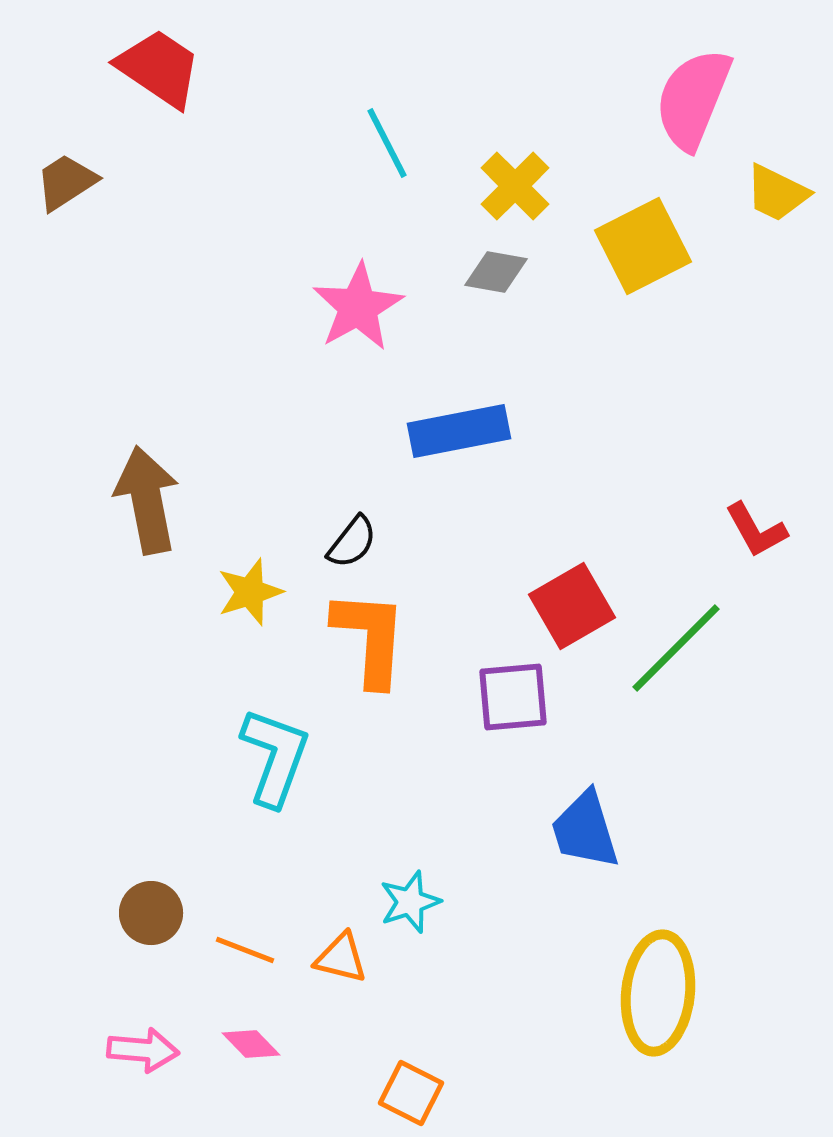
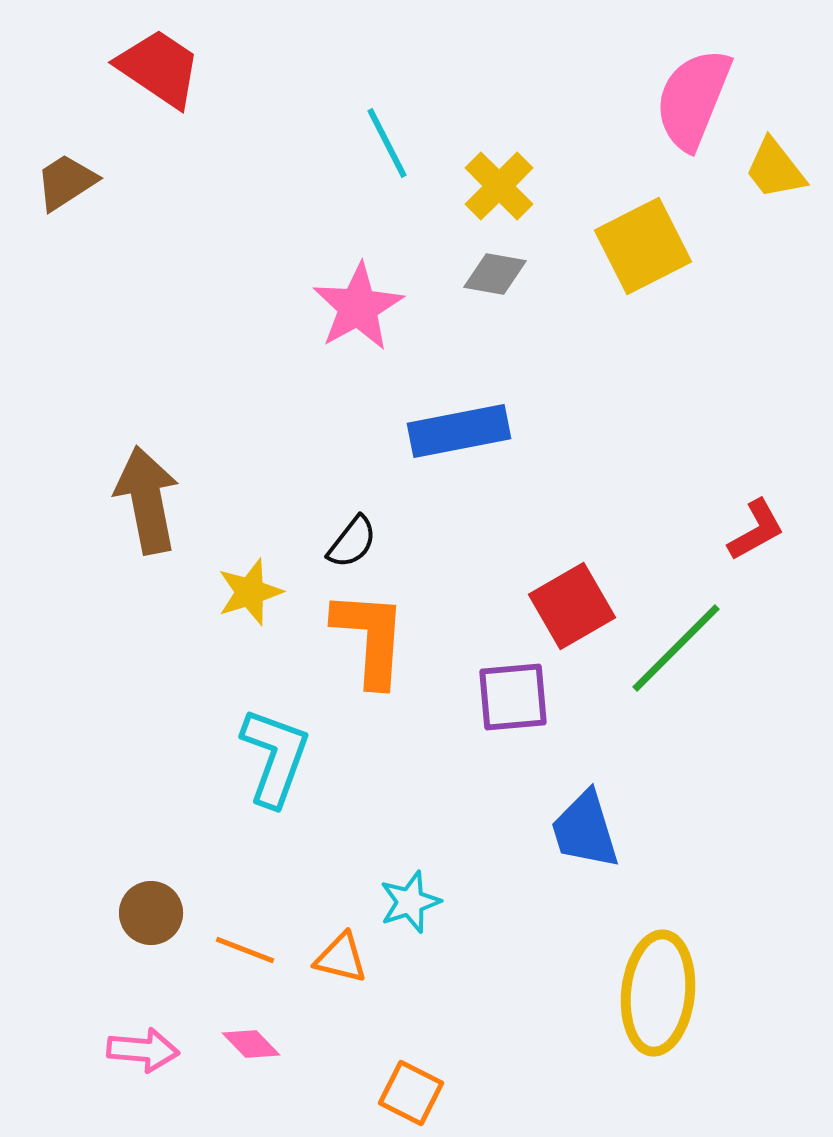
yellow cross: moved 16 px left
yellow trapezoid: moved 2 px left, 24 px up; rotated 26 degrees clockwise
gray diamond: moved 1 px left, 2 px down
red L-shape: rotated 90 degrees counterclockwise
